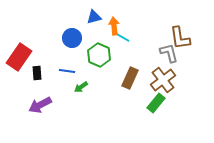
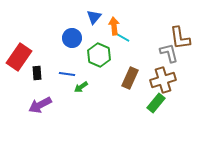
blue triangle: rotated 35 degrees counterclockwise
blue line: moved 3 px down
brown cross: rotated 20 degrees clockwise
